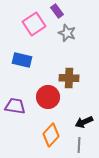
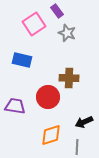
orange diamond: rotated 30 degrees clockwise
gray line: moved 2 px left, 2 px down
